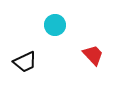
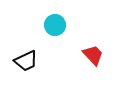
black trapezoid: moved 1 px right, 1 px up
